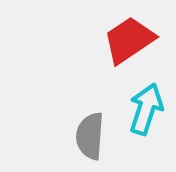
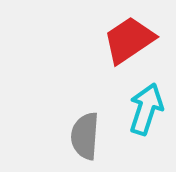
gray semicircle: moved 5 px left
